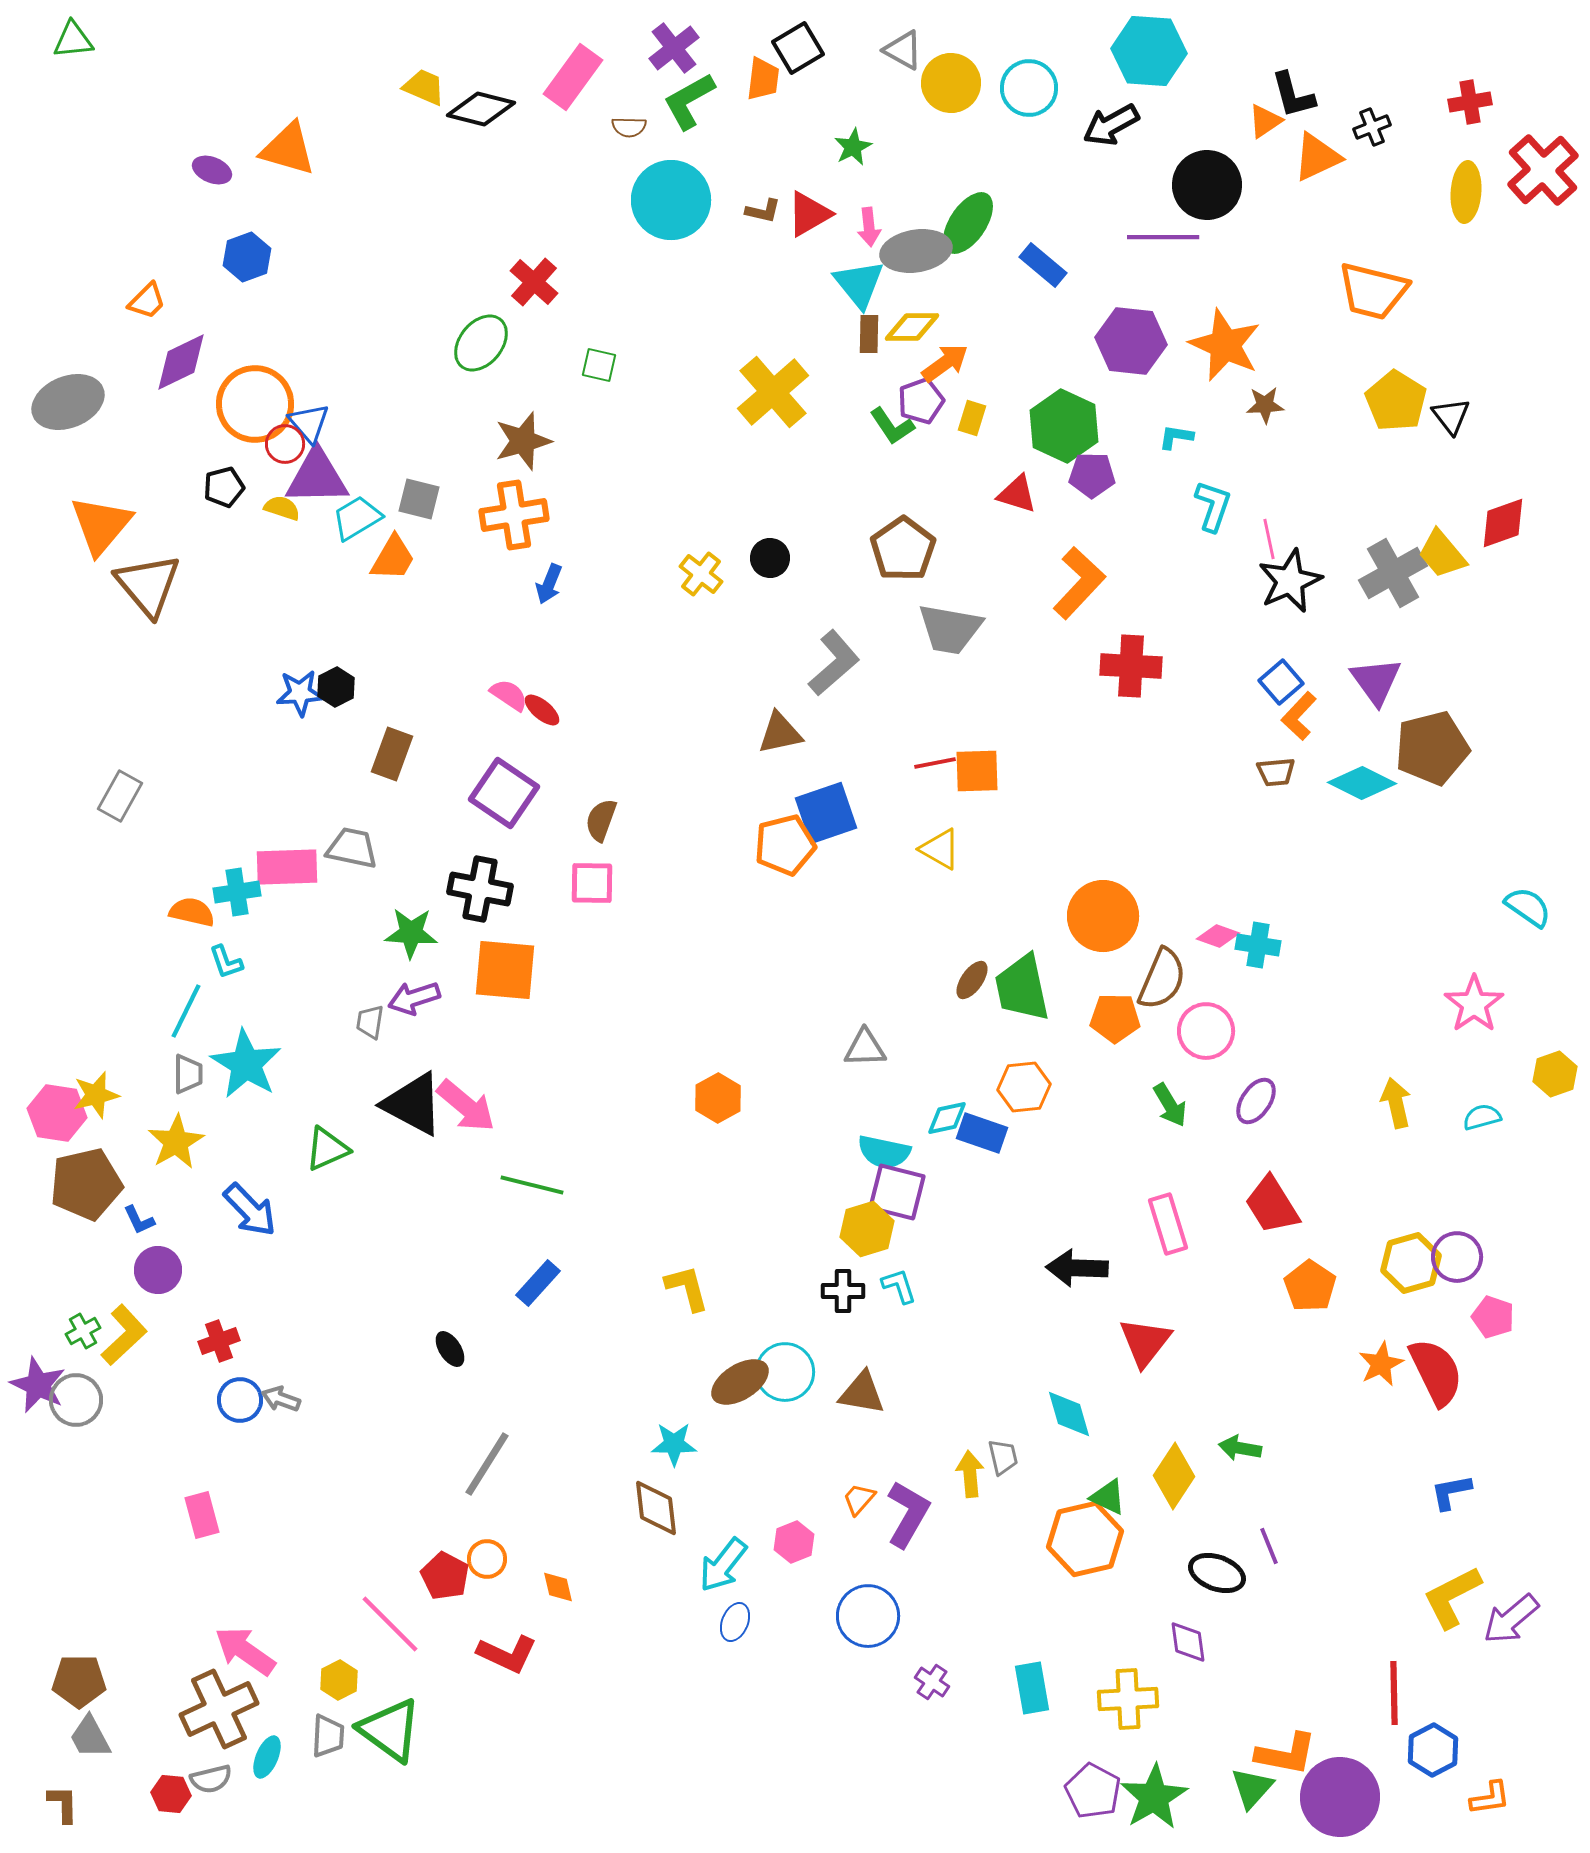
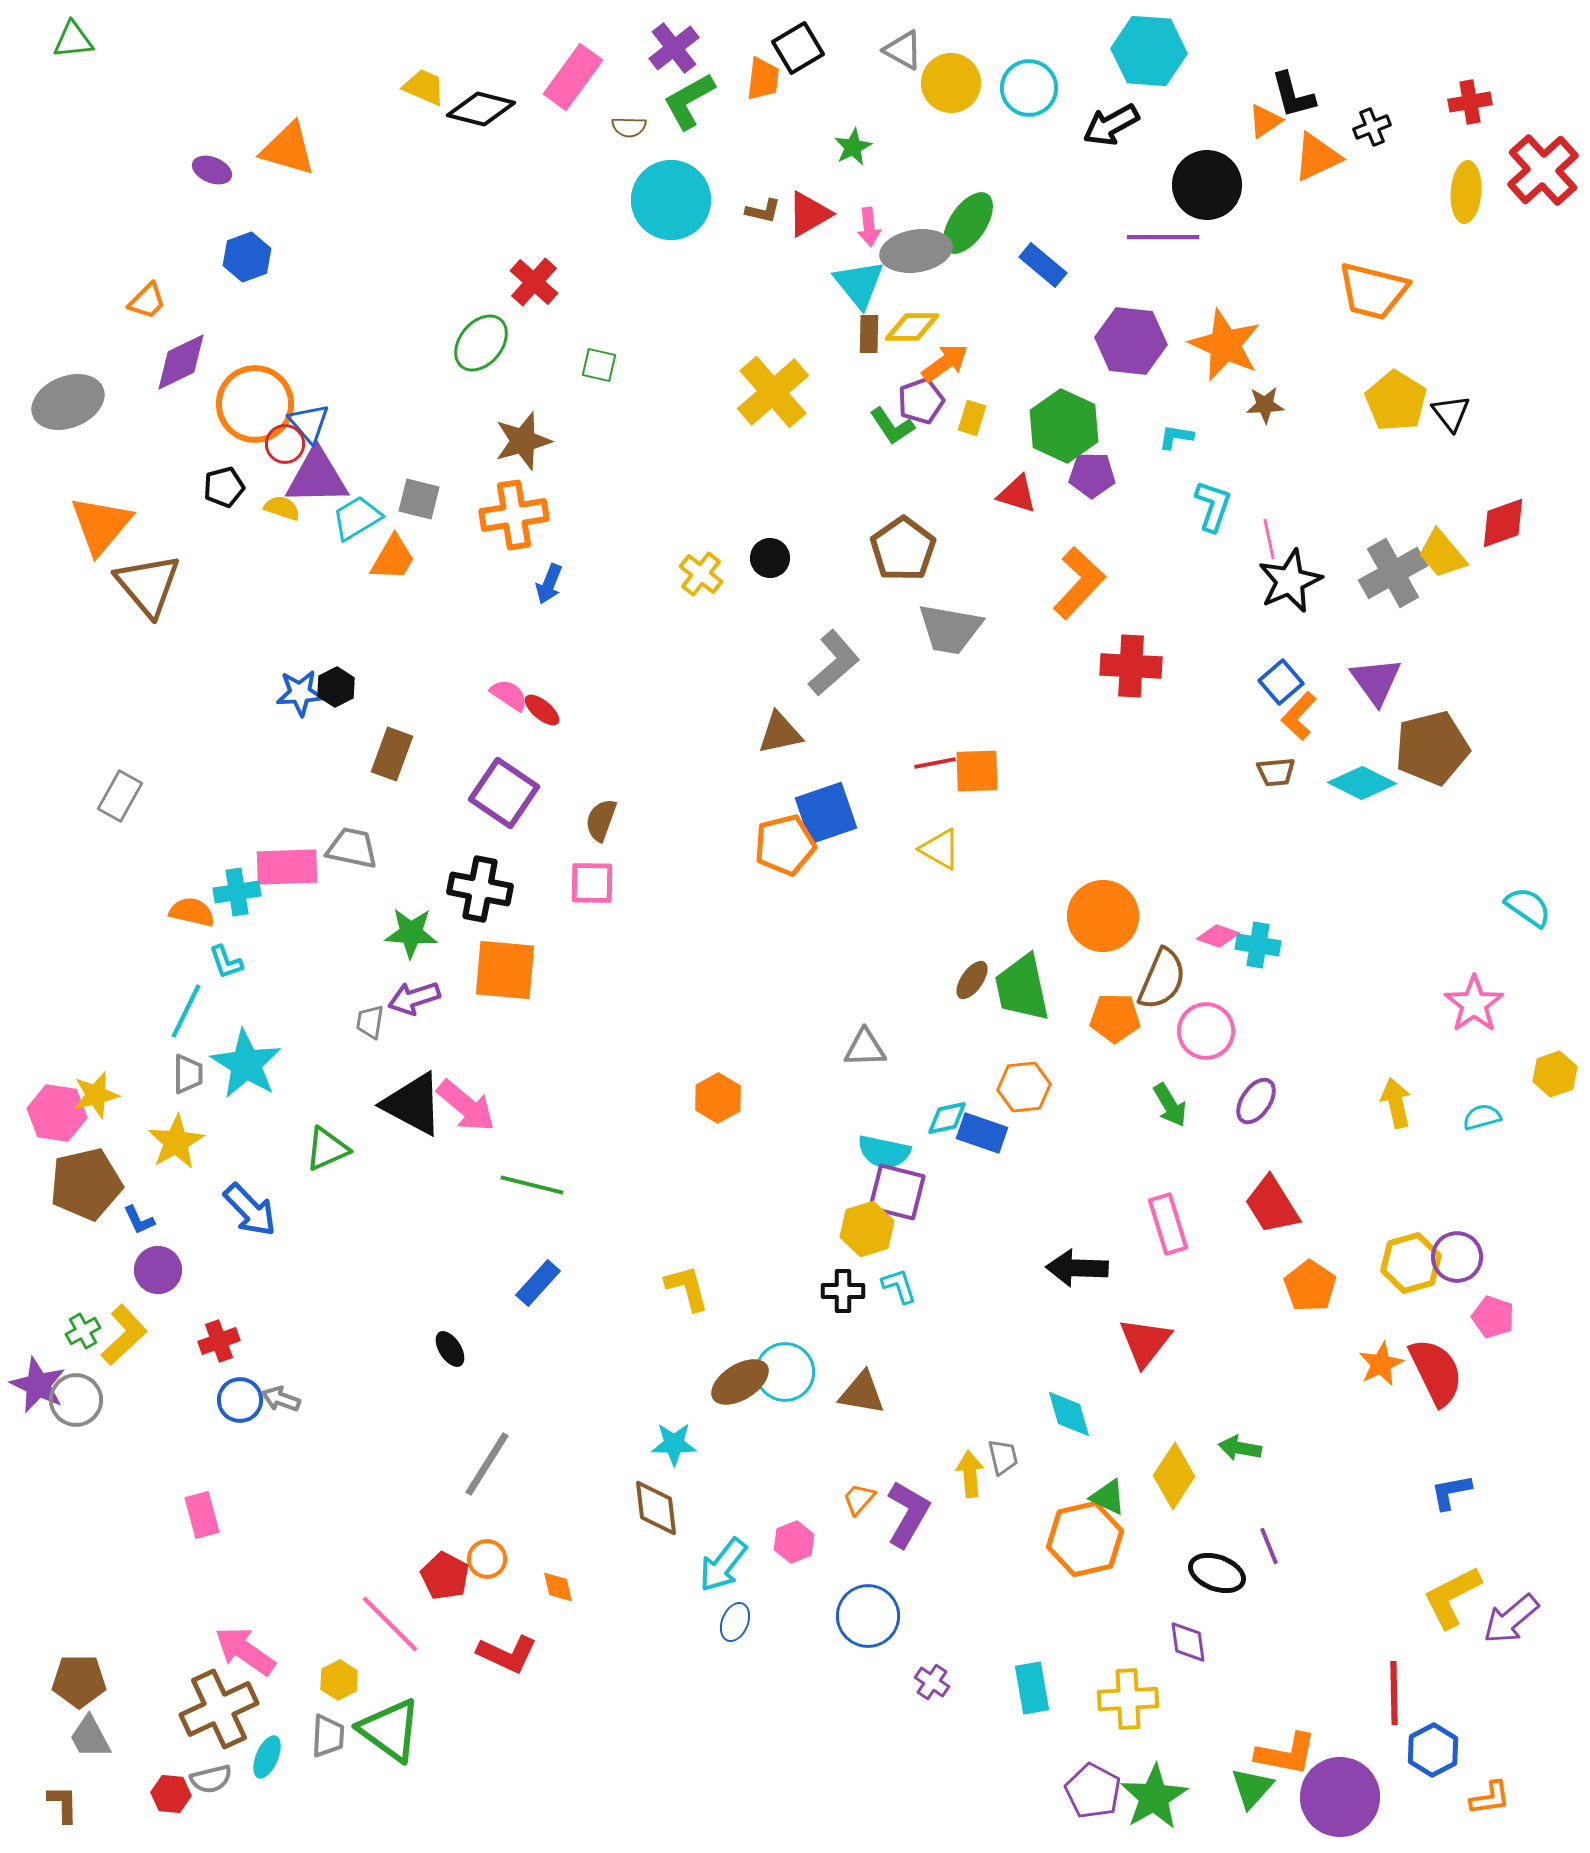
black triangle at (1451, 416): moved 3 px up
